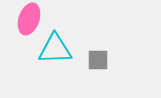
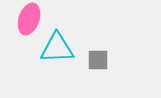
cyan triangle: moved 2 px right, 1 px up
